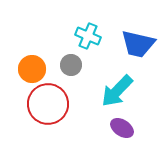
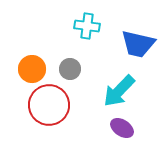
cyan cross: moved 1 px left, 10 px up; rotated 15 degrees counterclockwise
gray circle: moved 1 px left, 4 px down
cyan arrow: moved 2 px right
red circle: moved 1 px right, 1 px down
